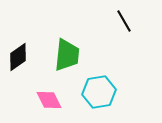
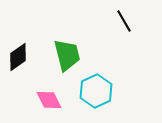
green trapezoid: rotated 20 degrees counterclockwise
cyan hexagon: moved 3 px left, 1 px up; rotated 16 degrees counterclockwise
